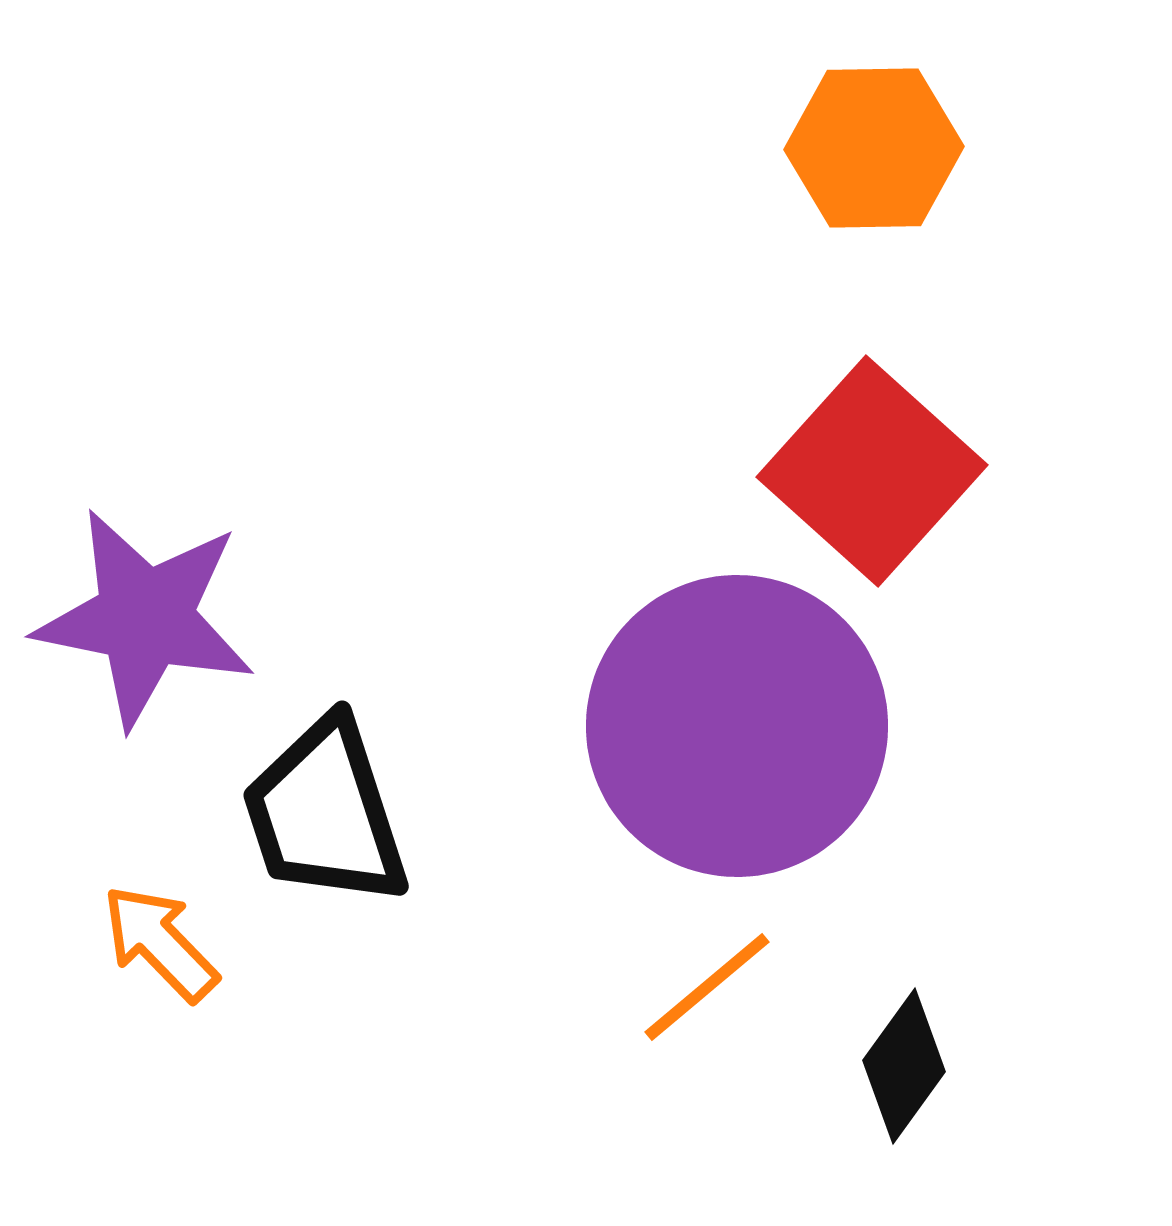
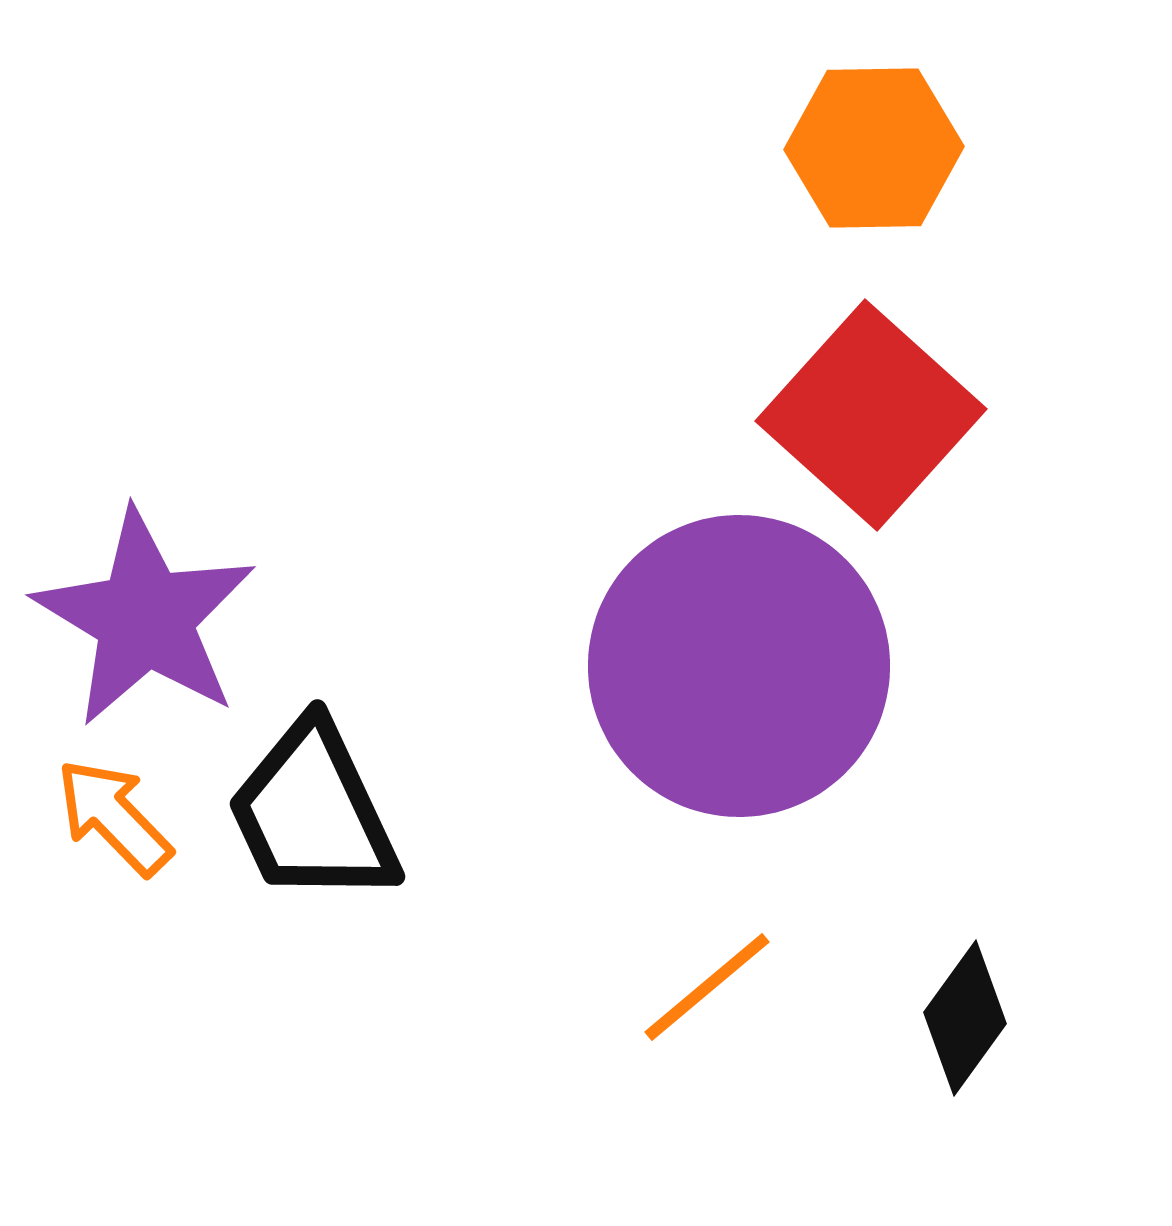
red square: moved 1 px left, 56 px up
purple star: rotated 20 degrees clockwise
purple circle: moved 2 px right, 60 px up
black trapezoid: moved 12 px left; rotated 7 degrees counterclockwise
orange arrow: moved 46 px left, 126 px up
black diamond: moved 61 px right, 48 px up
